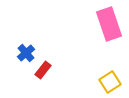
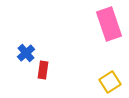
red rectangle: rotated 30 degrees counterclockwise
